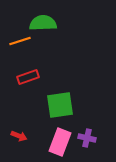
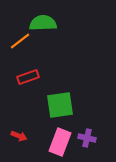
orange line: rotated 20 degrees counterclockwise
